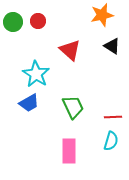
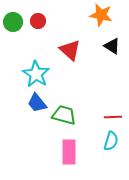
orange star: moved 1 px left; rotated 25 degrees clockwise
blue trapezoid: moved 8 px right; rotated 80 degrees clockwise
green trapezoid: moved 9 px left, 8 px down; rotated 50 degrees counterclockwise
pink rectangle: moved 1 px down
